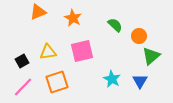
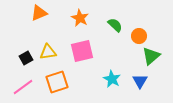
orange triangle: moved 1 px right, 1 px down
orange star: moved 7 px right
black square: moved 4 px right, 3 px up
pink line: rotated 10 degrees clockwise
